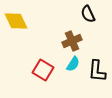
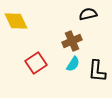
black semicircle: rotated 102 degrees clockwise
red square: moved 7 px left, 7 px up; rotated 25 degrees clockwise
